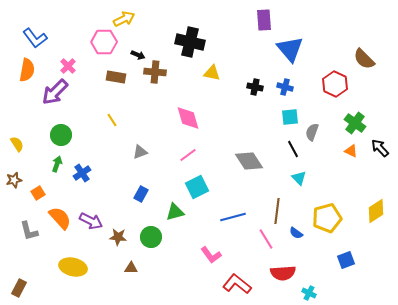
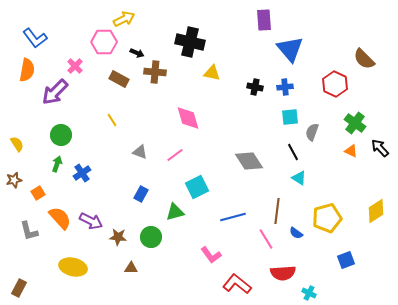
black arrow at (138, 55): moved 1 px left, 2 px up
pink cross at (68, 66): moved 7 px right
brown rectangle at (116, 77): moved 3 px right, 2 px down; rotated 18 degrees clockwise
blue cross at (285, 87): rotated 21 degrees counterclockwise
black line at (293, 149): moved 3 px down
gray triangle at (140, 152): rotated 42 degrees clockwise
pink line at (188, 155): moved 13 px left
cyan triangle at (299, 178): rotated 14 degrees counterclockwise
